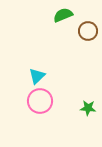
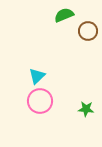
green semicircle: moved 1 px right
green star: moved 2 px left, 1 px down
